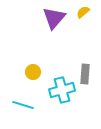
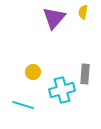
yellow semicircle: rotated 40 degrees counterclockwise
